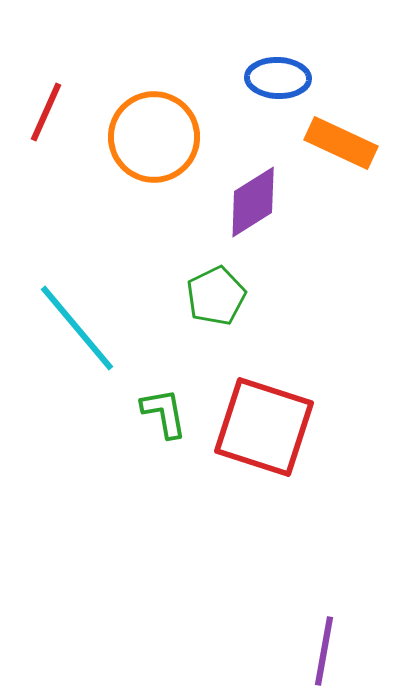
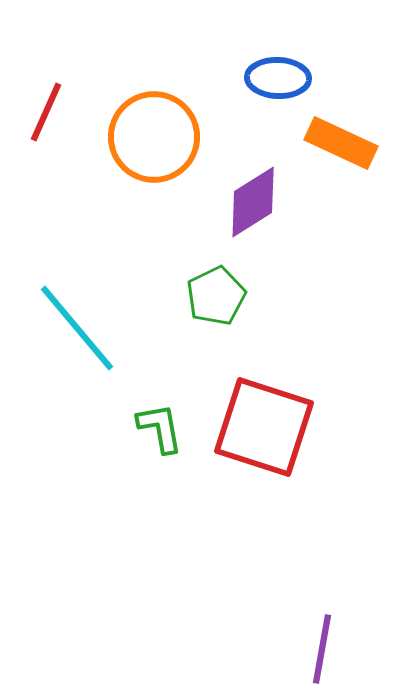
green L-shape: moved 4 px left, 15 px down
purple line: moved 2 px left, 2 px up
